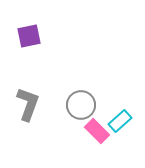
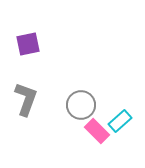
purple square: moved 1 px left, 8 px down
gray L-shape: moved 2 px left, 5 px up
